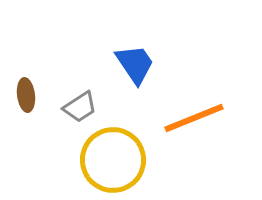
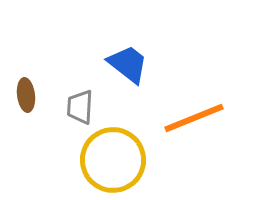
blue trapezoid: moved 7 px left; rotated 18 degrees counterclockwise
gray trapezoid: rotated 126 degrees clockwise
